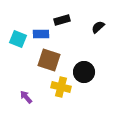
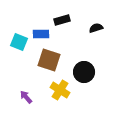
black semicircle: moved 2 px left, 1 px down; rotated 24 degrees clockwise
cyan square: moved 1 px right, 3 px down
yellow cross: moved 1 px left, 3 px down; rotated 18 degrees clockwise
